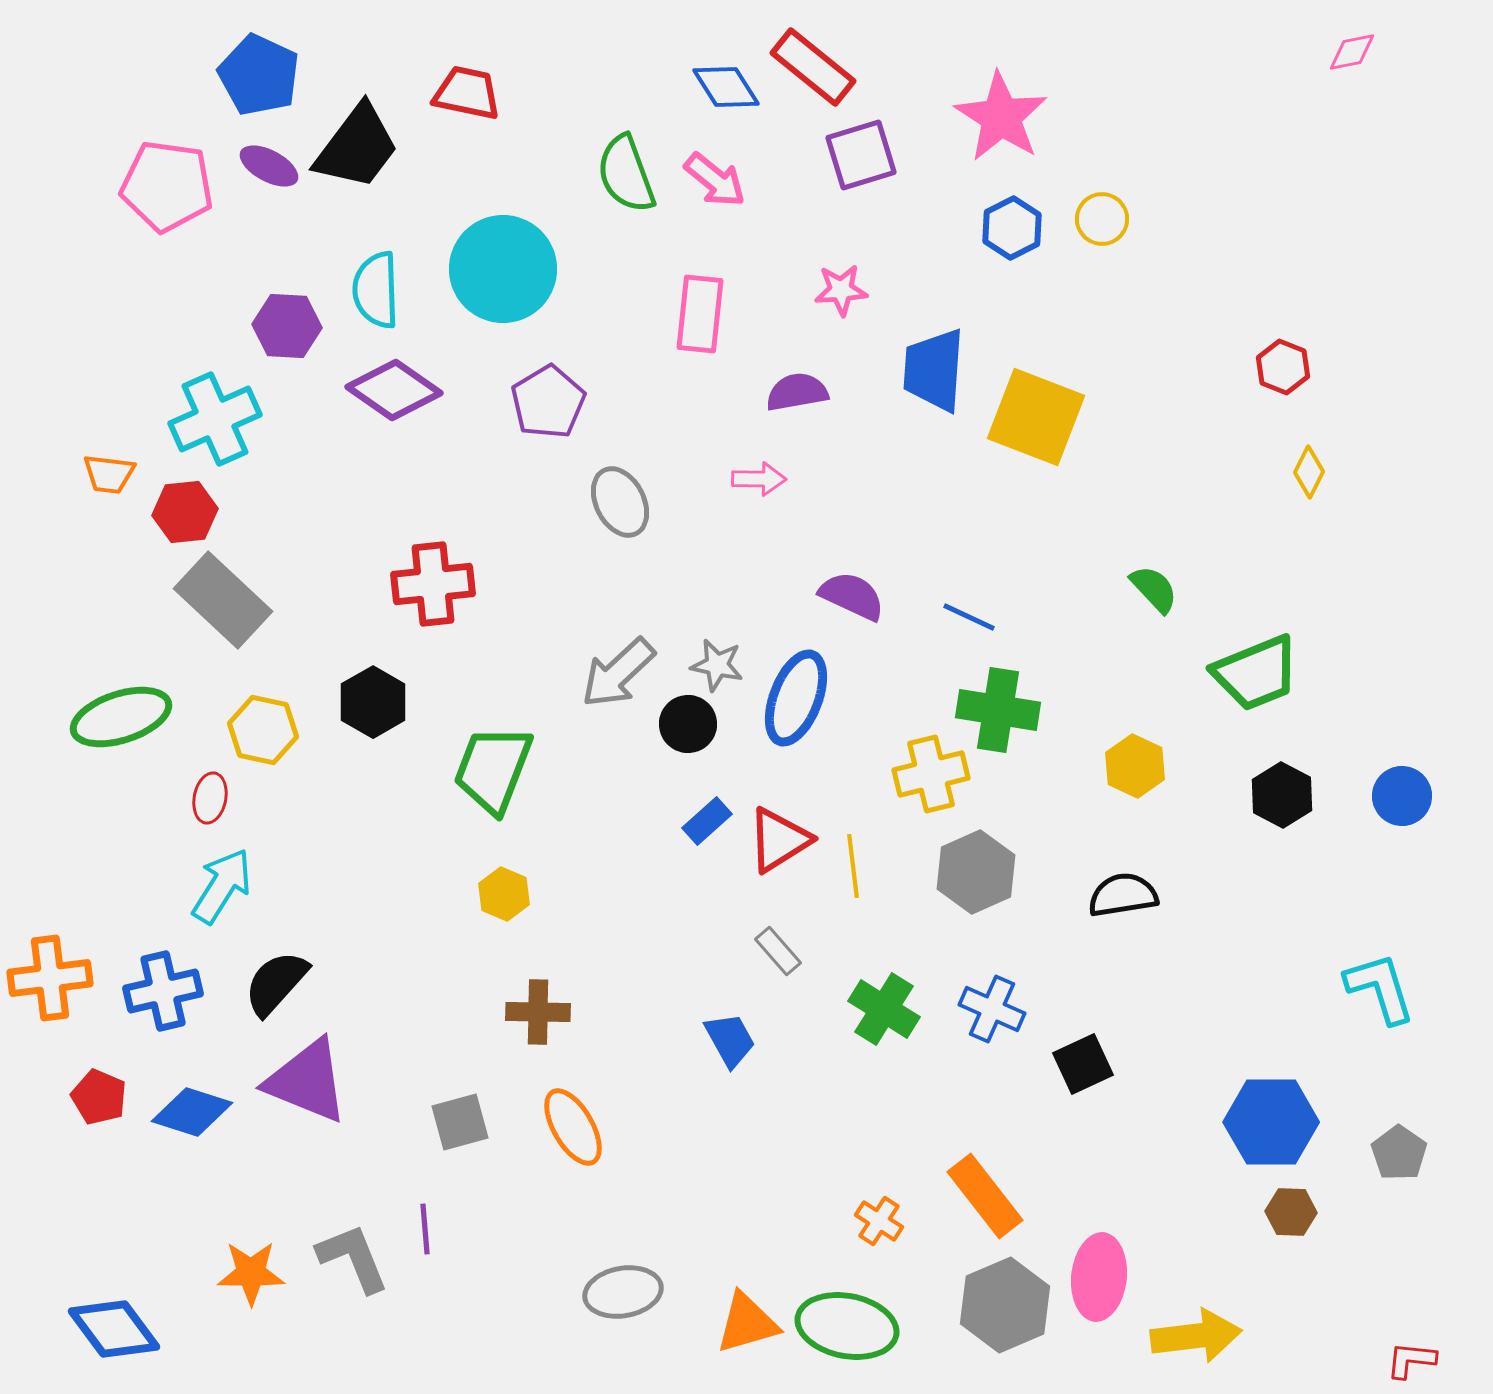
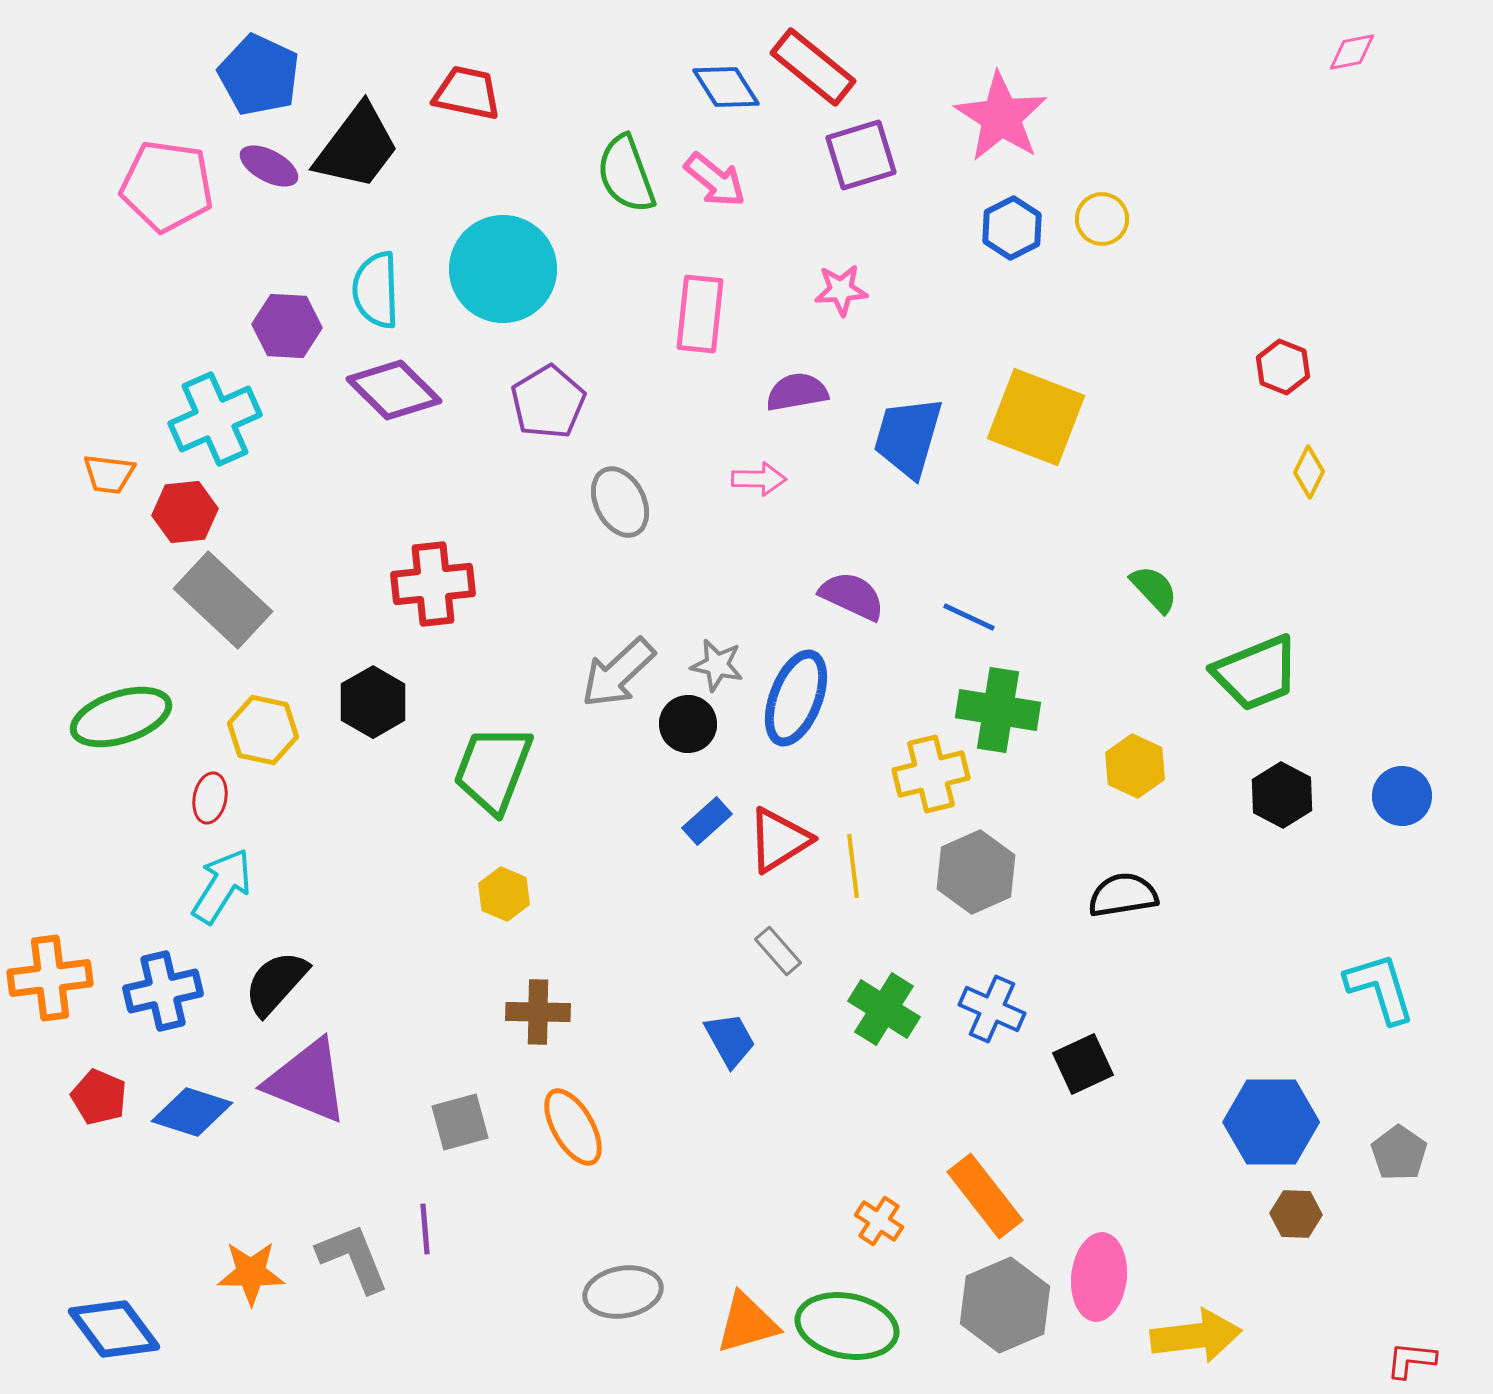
blue trapezoid at (934, 370): moved 26 px left, 67 px down; rotated 12 degrees clockwise
purple diamond at (394, 390): rotated 10 degrees clockwise
brown hexagon at (1291, 1212): moved 5 px right, 2 px down
